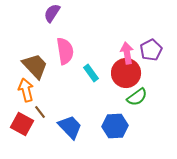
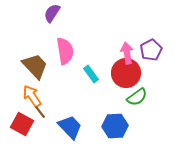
cyan rectangle: moved 1 px down
orange arrow: moved 6 px right, 6 px down; rotated 20 degrees counterclockwise
